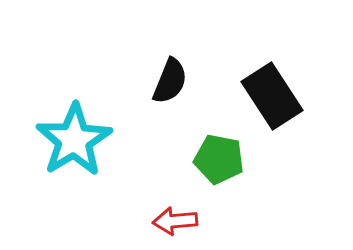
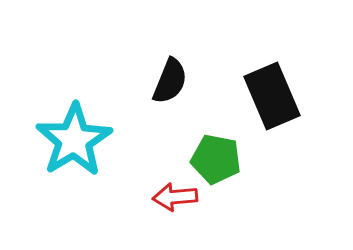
black rectangle: rotated 10 degrees clockwise
green pentagon: moved 3 px left
red arrow: moved 24 px up
